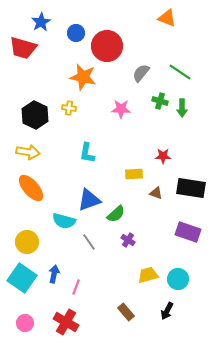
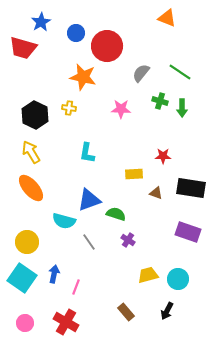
yellow arrow: moved 3 px right; rotated 130 degrees counterclockwise
green semicircle: rotated 120 degrees counterclockwise
